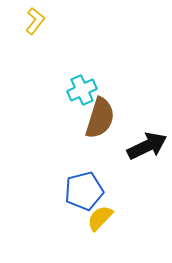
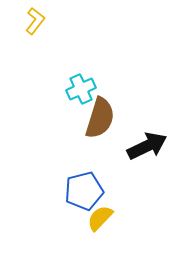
cyan cross: moved 1 px left, 1 px up
